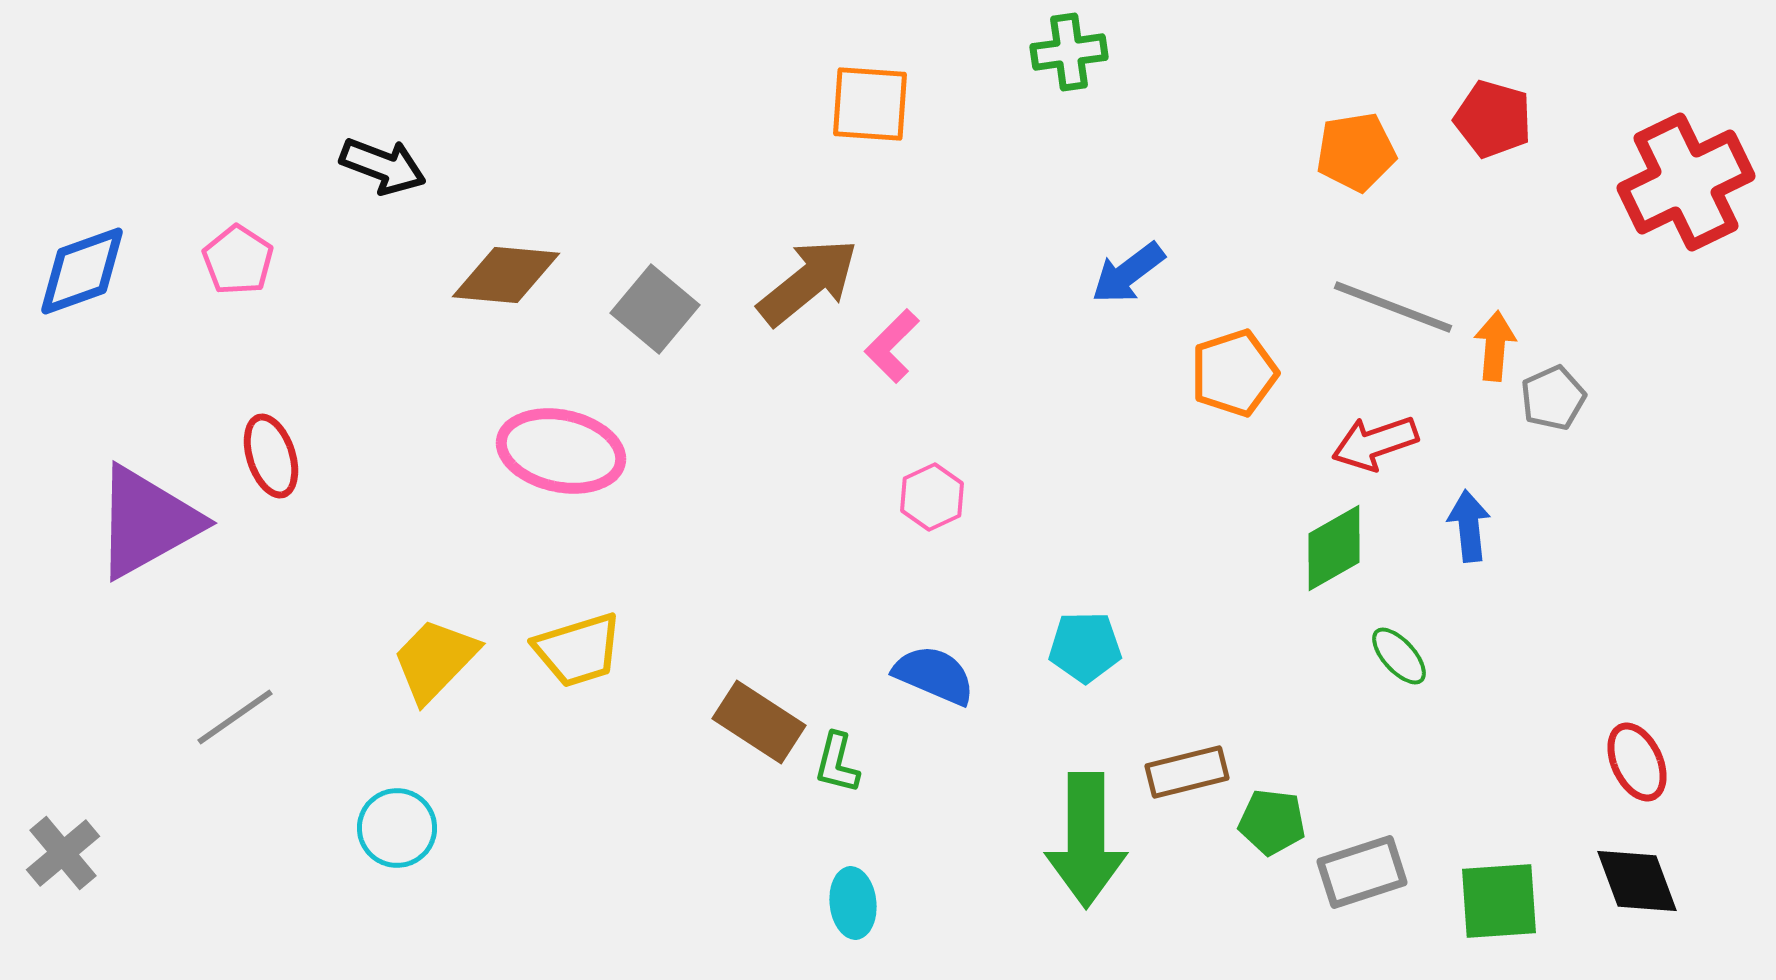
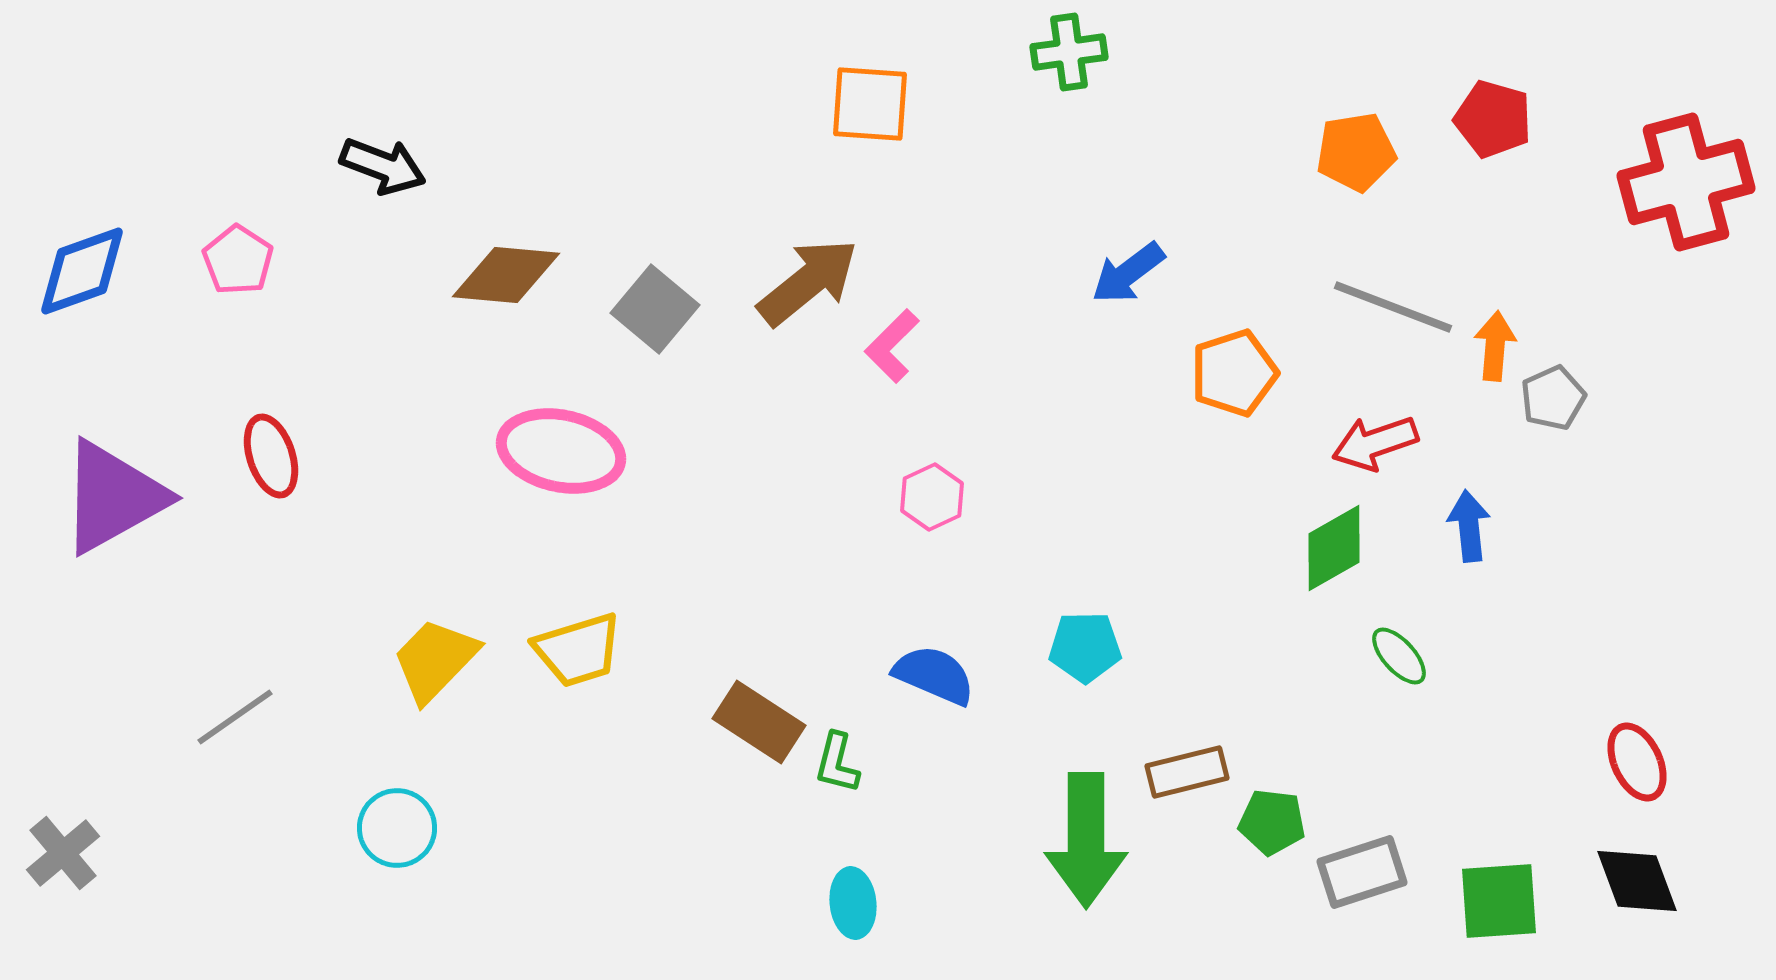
red cross at (1686, 182): rotated 11 degrees clockwise
purple triangle at (147, 522): moved 34 px left, 25 px up
